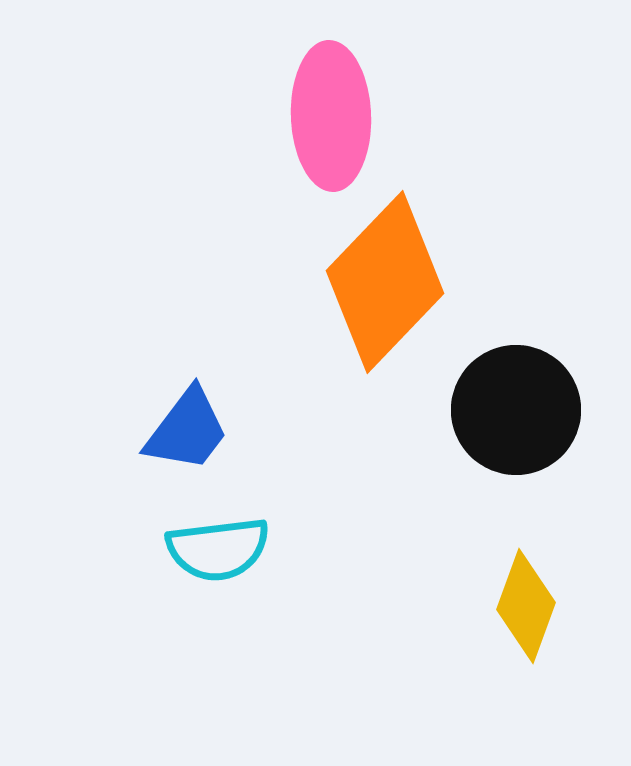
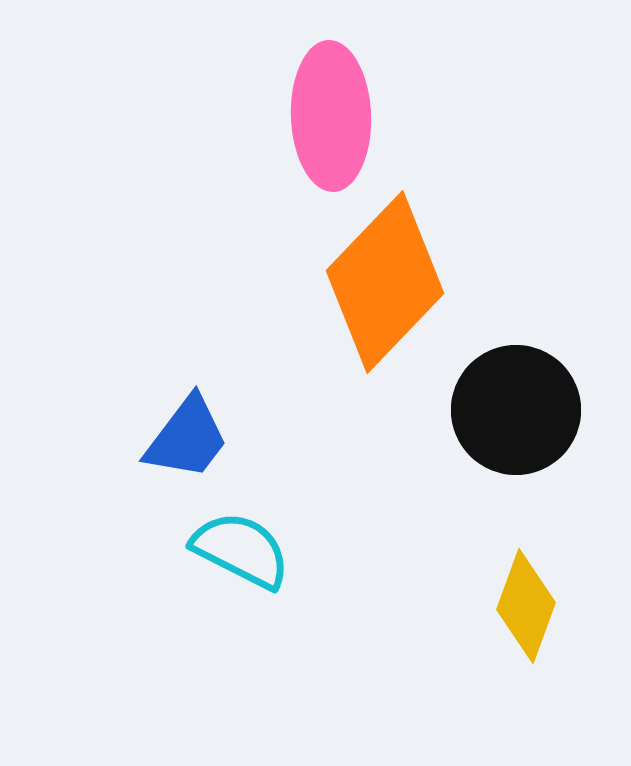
blue trapezoid: moved 8 px down
cyan semicircle: moved 23 px right, 1 px down; rotated 146 degrees counterclockwise
